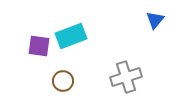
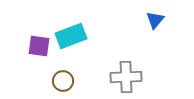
gray cross: rotated 16 degrees clockwise
